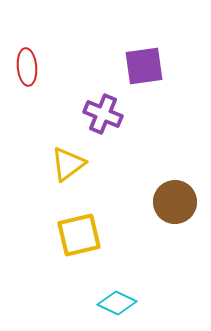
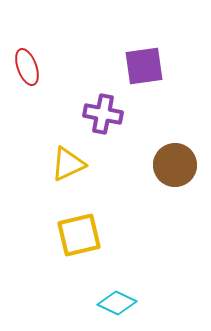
red ellipse: rotated 15 degrees counterclockwise
purple cross: rotated 12 degrees counterclockwise
yellow triangle: rotated 12 degrees clockwise
brown circle: moved 37 px up
